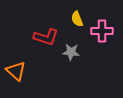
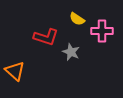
yellow semicircle: rotated 35 degrees counterclockwise
gray star: rotated 18 degrees clockwise
orange triangle: moved 1 px left
